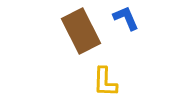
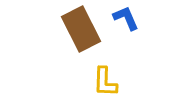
brown rectangle: moved 2 px up
